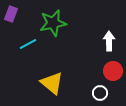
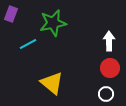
red circle: moved 3 px left, 3 px up
white circle: moved 6 px right, 1 px down
